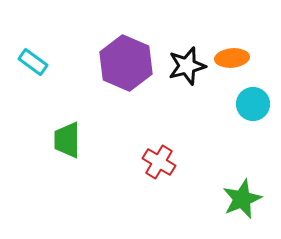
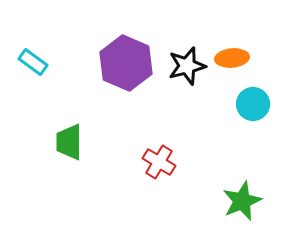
green trapezoid: moved 2 px right, 2 px down
green star: moved 2 px down
